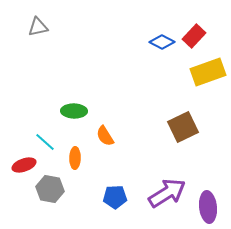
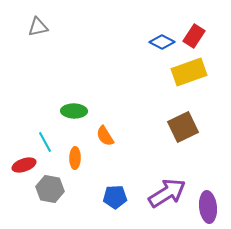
red rectangle: rotated 10 degrees counterclockwise
yellow rectangle: moved 19 px left
cyan line: rotated 20 degrees clockwise
